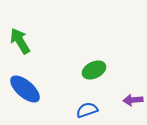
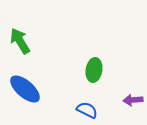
green ellipse: rotated 55 degrees counterclockwise
blue semicircle: rotated 45 degrees clockwise
